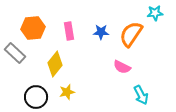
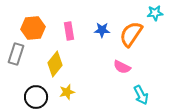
blue star: moved 1 px right, 2 px up
gray rectangle: moved 1 px right, 1 px down; rotated 65 degrees clockwise
